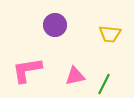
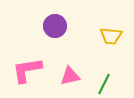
purple circle: moved 1 px down
yellow trapezoid: moved 1 px right, 2 px down
pink triangle: moved 5 px left
